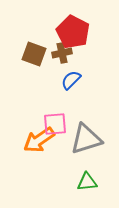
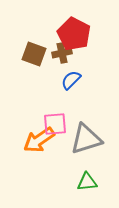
red pentagon: moved 1 px right, 2 px down
